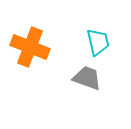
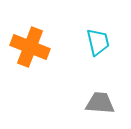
gray trapezoid: moved 13 px right, 25 px down; rotated 16 degrees counterclockwise
